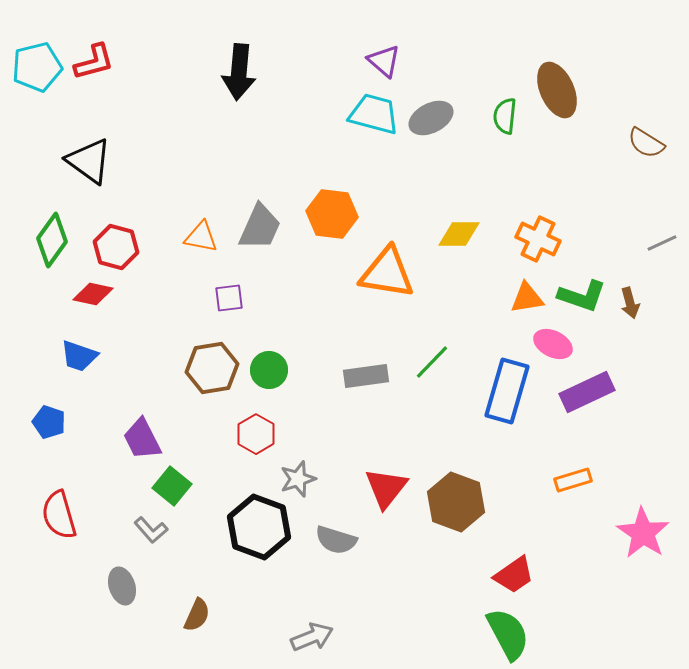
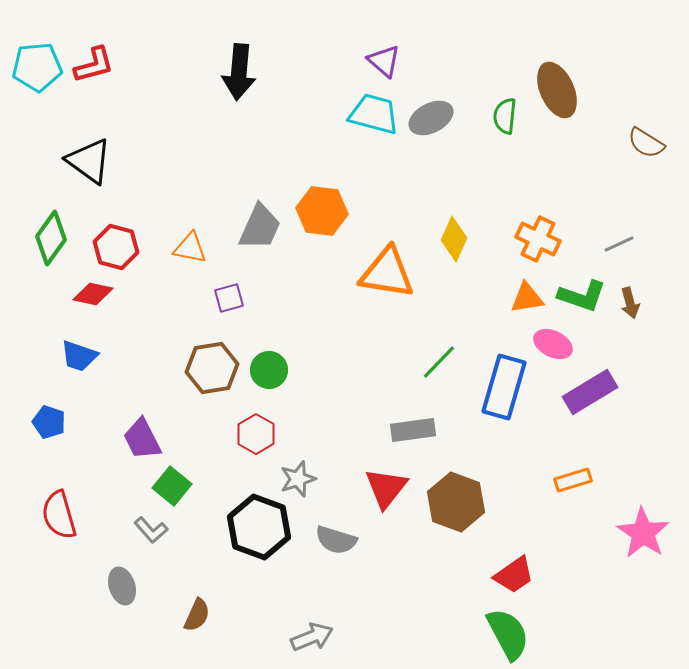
red L-shape at (94, 62): moved 3 px down
cyan pentagon at (37, 67): rotated 9 degrees clockwise
orange hexagon at (332, 214): moved 10 px left, 3 px up
yellow diamond at (459, 234): moved 5 px left, 5 px down; rotated 66 degrees counterclockwise
orange triangle at (201, 237): moved 11 px left, 11 px down
green diamond at (52, 240): moved 1 px left, 2 px up
gray line at (662, 243): moved 43 px left, 1 px down
purple square at (229, 298): rotated 8 degrees counterclockwise
green line at (432, 362): moved 7 px right
gray rectangle at (366, 376): moved 47 px right, 54 px down
blue rectangle at (507, 391): moved 3 px left, 4 px up
purple rectangle at (587, 392): moved 3 px right; rotated 6 degrees counterclockwise
